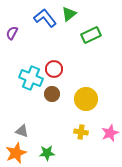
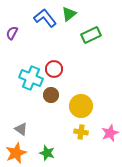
brown circle: moved 1 px left, 1 px down
yellow circle: moved 5 px left, 7 px down
gray triangle: moved 1 px left, 2 px up; rotated 16 degrees clockwise
green star: rotated 21 degrees clockwise
